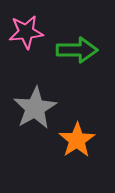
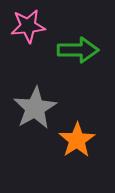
pink star: moved 2 px right, 6 px up
green arrow: moved 1 px right
